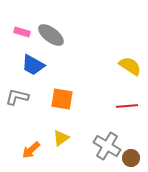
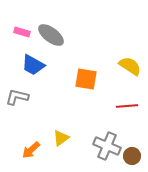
orange square: moved 24 px right, 20 px up
gray cross: rotated 8 degrees counterclockwise
brown circle: moved 1 px right, 2 px up
